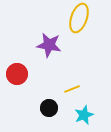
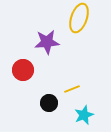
purple star: moved 2 px left, 3 px up; rotated 15 degrees counterclockwise
red circle: moved 6 px right, 4 px up
black circle: moved 5 px up
